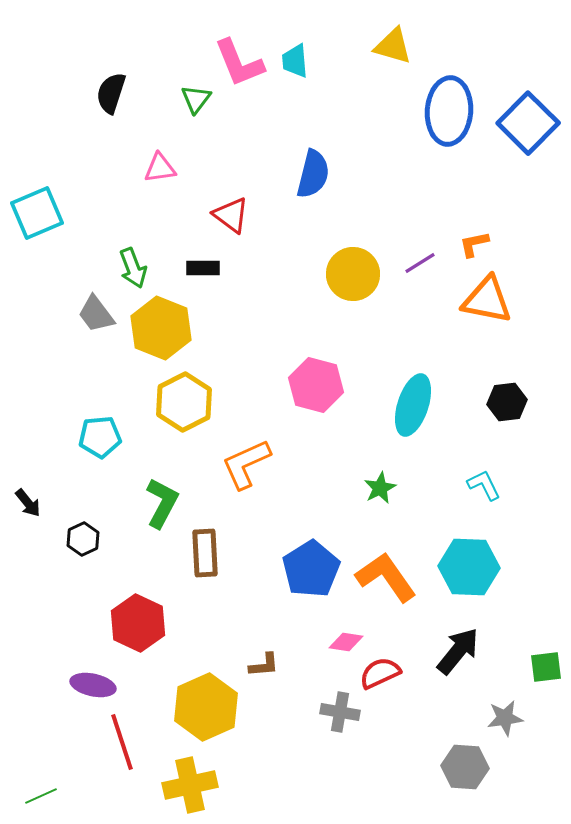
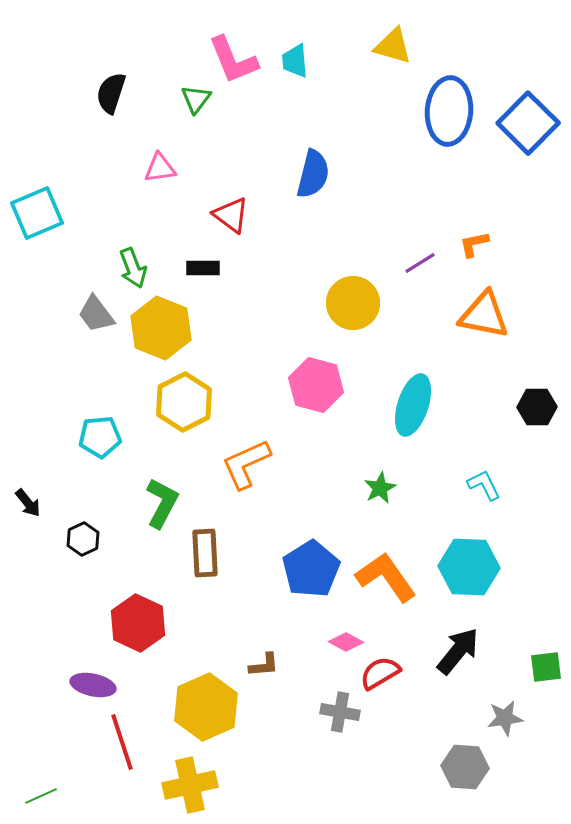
pink L-shape at (239, 63): moved 6 px left, 3 px up
yellow circle at (353, 274): moved 29 px down
orange triangle at (487, 300): moved 3 px left, 15 px down
black hexagon at (507, 402): moved 30 px right, 5 px down; rotated 6 degrees clockwise
pink diamond at (346, 642): rotated 20 degrees clockwise
red semicircle at (380, 673): rotated 6 degrees counterclockwise
